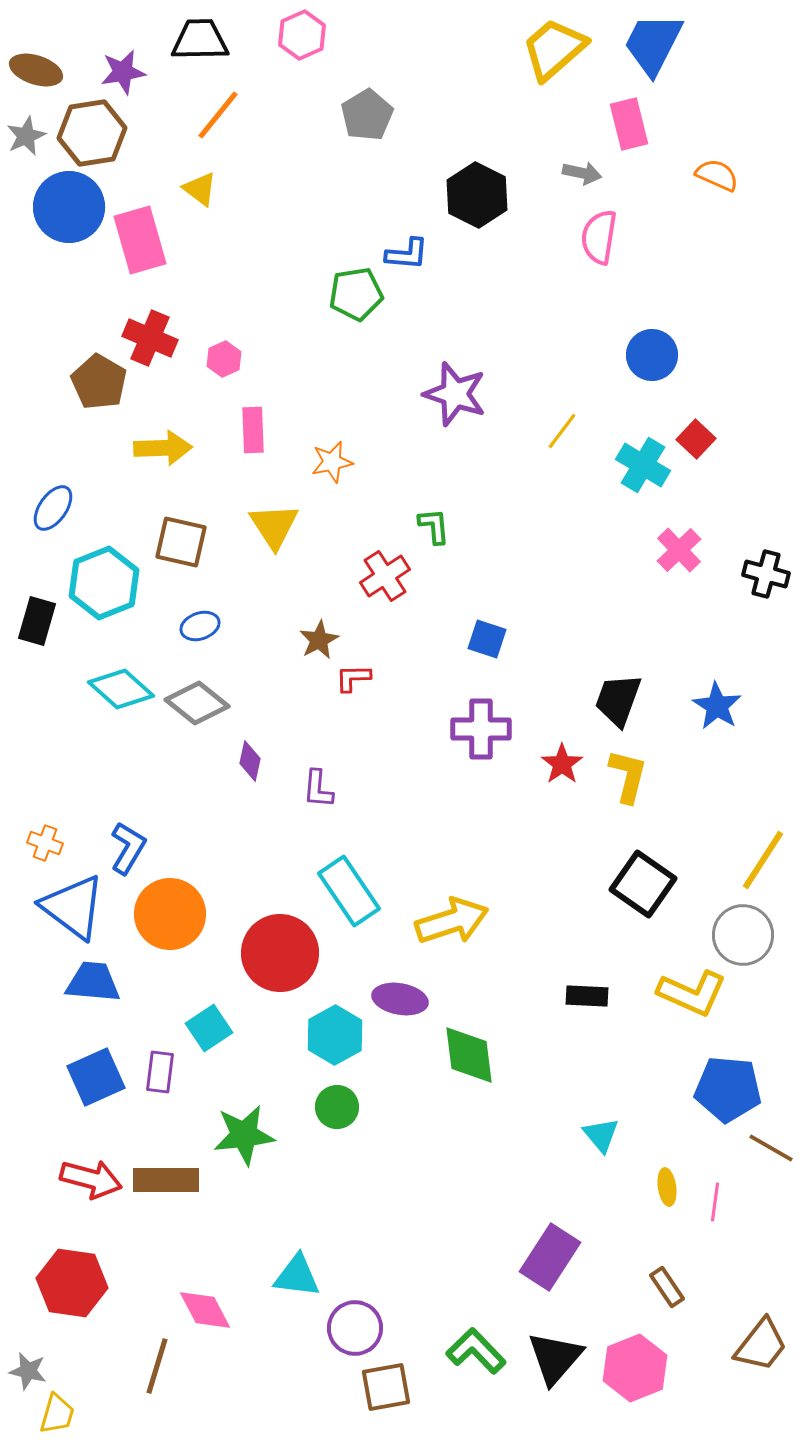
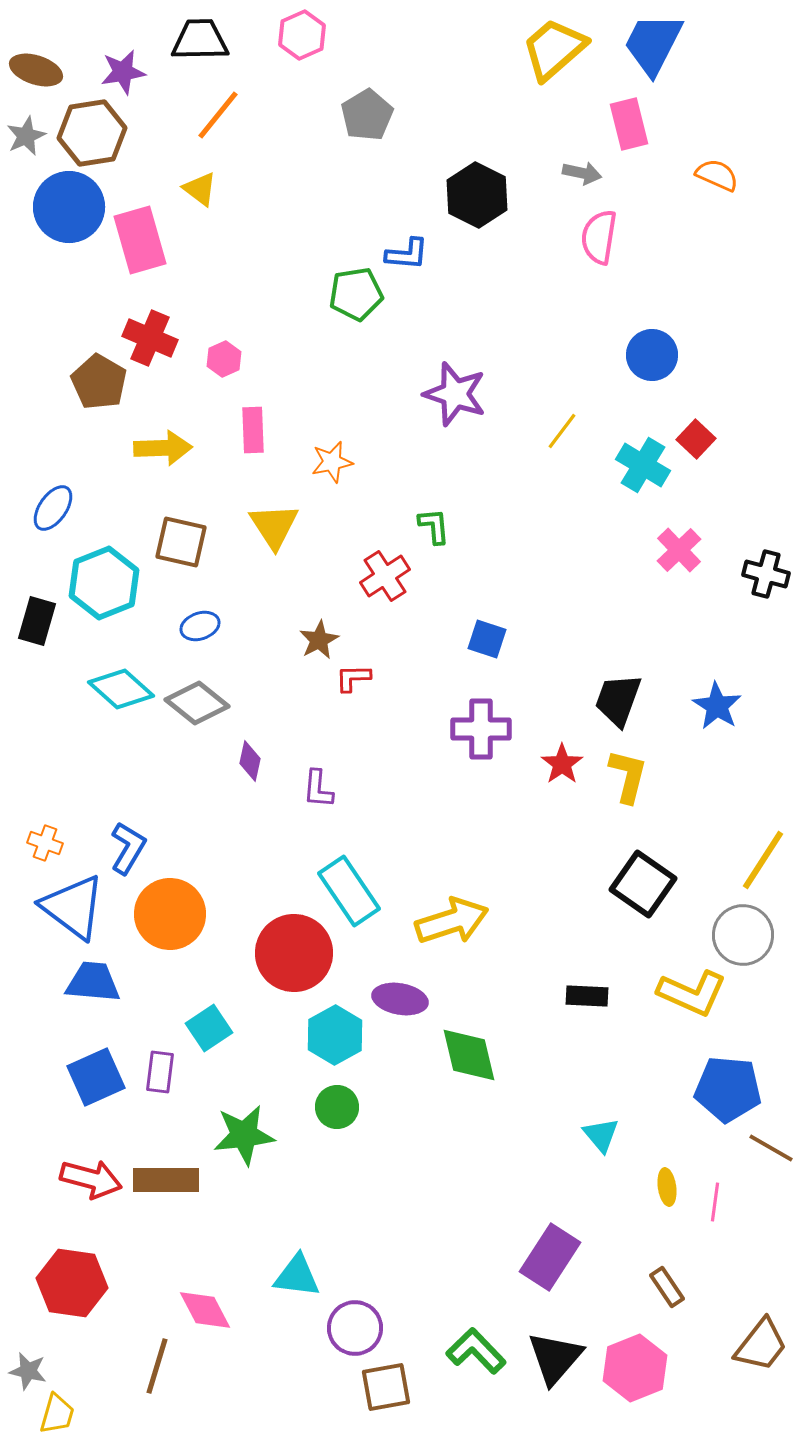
red circle at (280, 953): moved 14 px right
green diamond at (469, 1055): rotated 6 degrees counterclockwise
